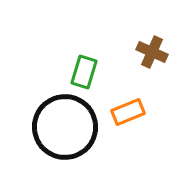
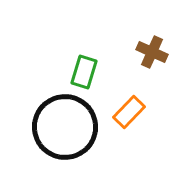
orange rectangle: moved 1 px right; rotated 24 degrees counterclockwise
